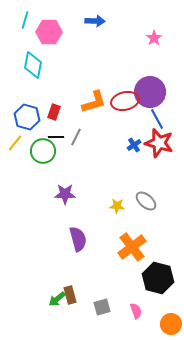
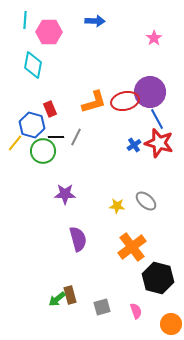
cyan line: rotated 12 degrees counterclockwise
red rectangle: moved 4 px left, 3 px up; rotated 42 degrees counterclockwise
blue hexagon: moved 5 px right, 8 px down
